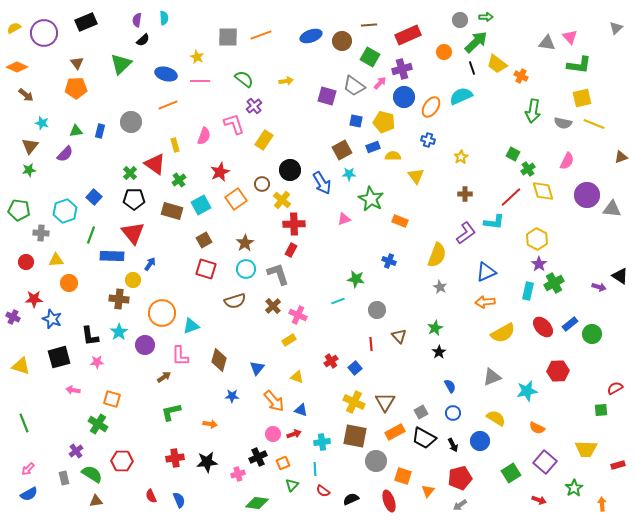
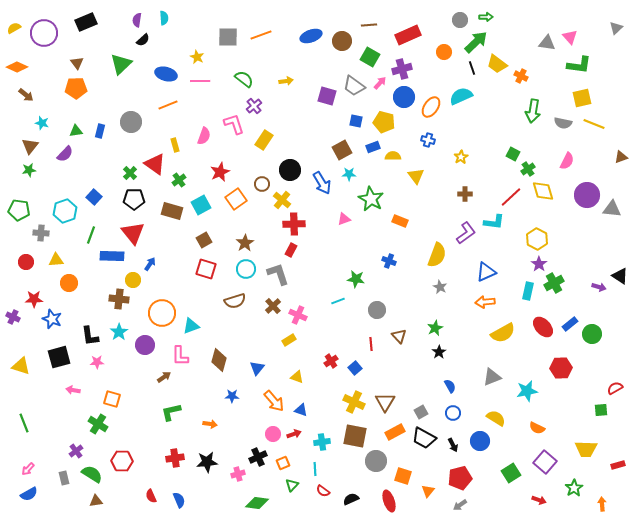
red hexagon at (558, 371): moved 3 px right, 3 px up
